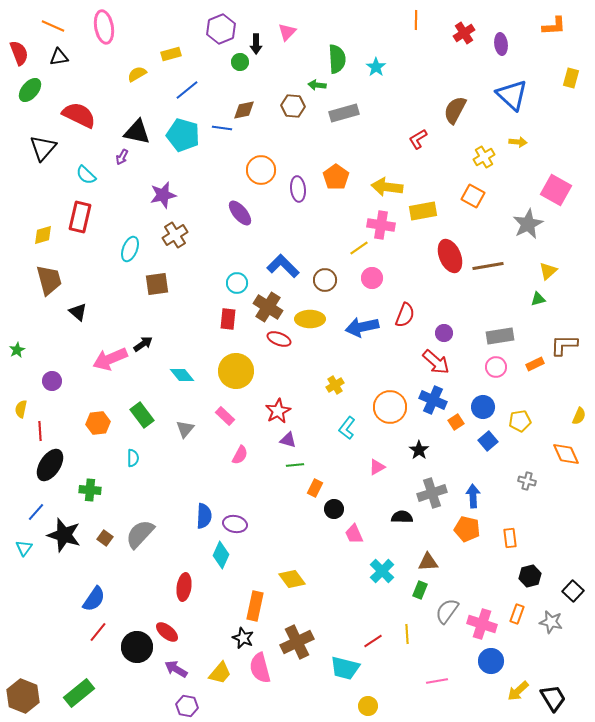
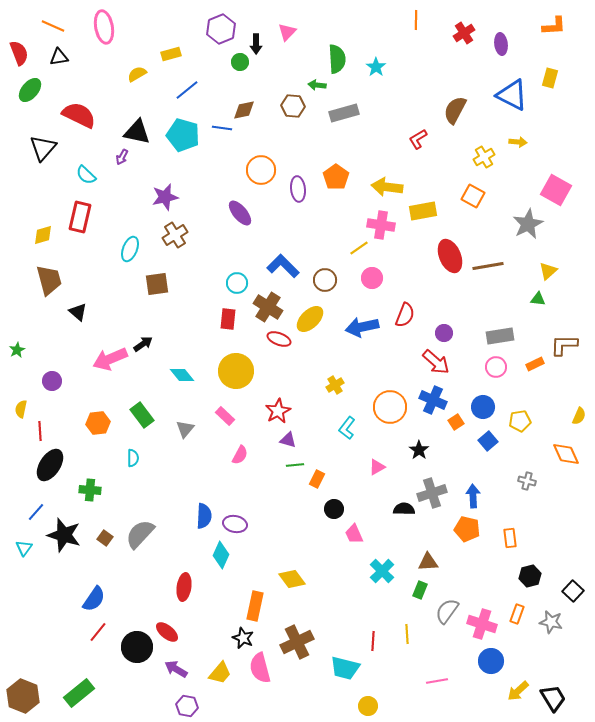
yellow rectangle at (571, 78): moved 21 px left
blue triangle at (512, 95): rotated 16 degrees counterclockwise
purple star at (163, 195): moved 2 px right, 2 px down
green triangle at (538, 299): rotated 21 degrees clockwise
yellow ellipse at (310, 319): rotated 44 degrees counterclockwise
orange rectangle at (315, 488): moved 2 px right, 9 px up
black semicircle at (402, 517): moved 2 px right, 8 px up
red line at (373, 641): rotated 54 degrees counterclockwise
